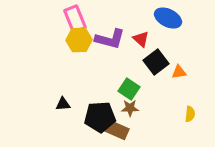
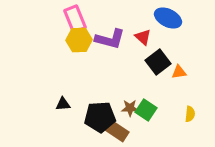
red triangle: moved 2 px right, 2 px up
black square: moved 2 px right
green square: moved 17 px right, 21 px down
brown rectangle: moved 1 px down; rotated 10 degrees clockwise
